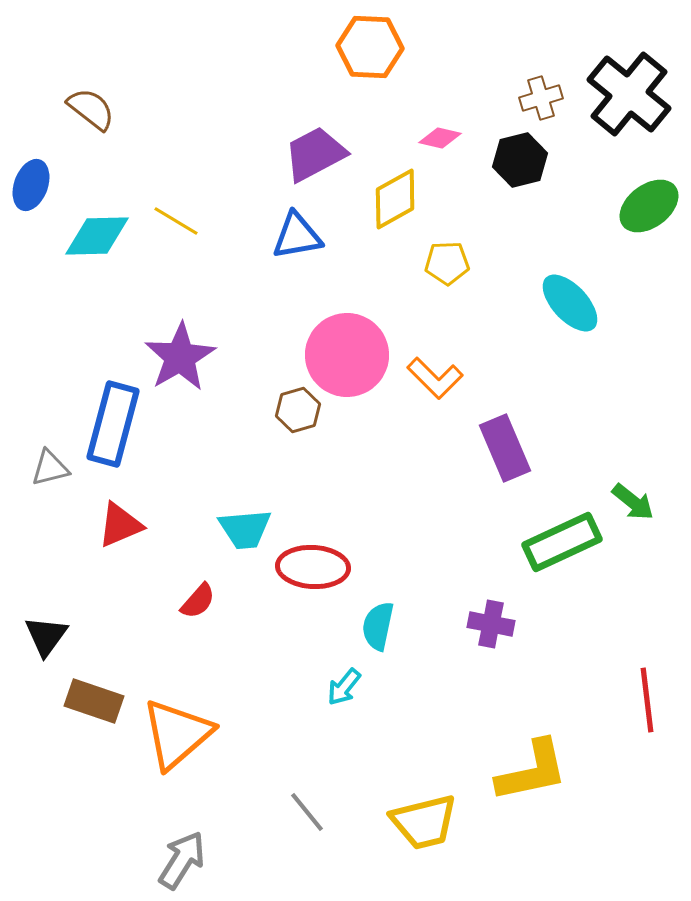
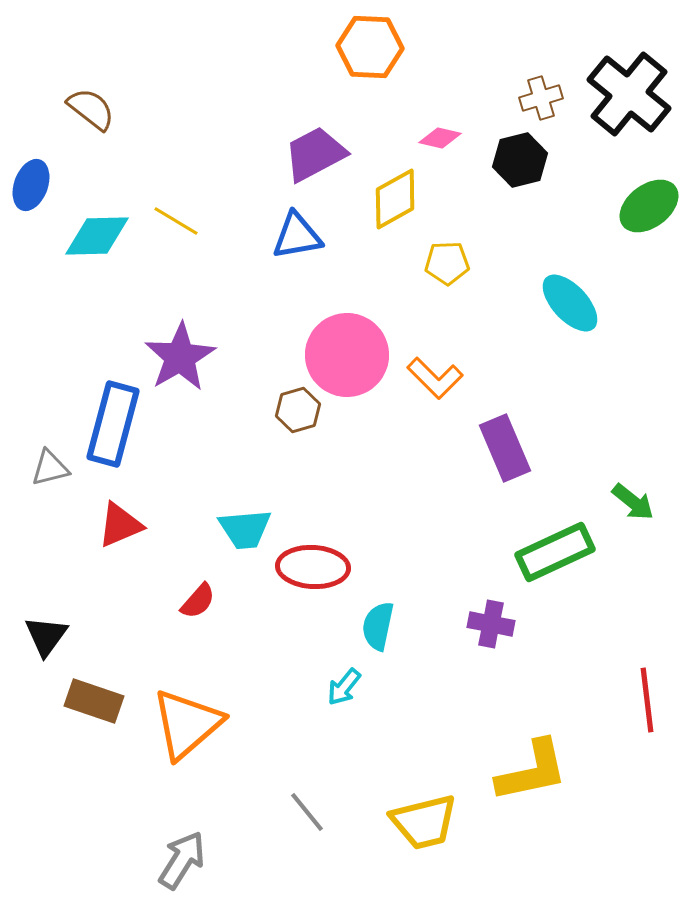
green rectangle: moved 7 px left, 10 px down
orange triangle: moved 10 px right, 10 px up
